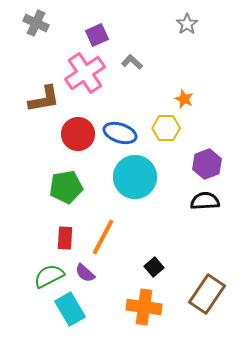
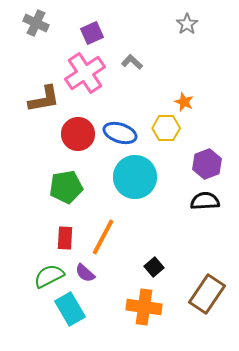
purple square: moved 5 px left, 2 px up
orange star: moved 3 px down
